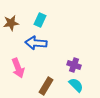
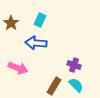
brown star: rotated 28 degrees counterclockwise
pink arrow: rotated 48 degrees counterclockwise
brown rectangle: moved 8 px right
